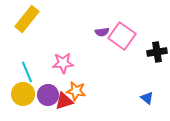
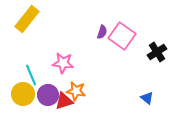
purple semicircle: rotated 64 degrees counterclockwise
black cross: rotated 24 degrees counterclockwise
pink star: rotated 10 degrees clockwise
cyan line: moved 4 px right, 3 px down
